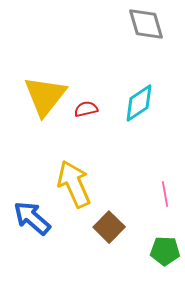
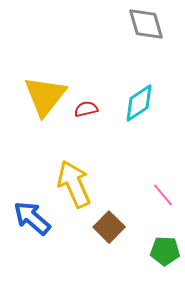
pink line: moved 2 px left, 1 px down; rotated 30 degrees counterclockwise
